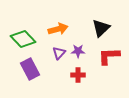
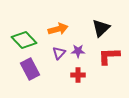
green diamond: moved 1 px right, 1 px down
